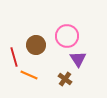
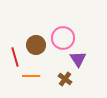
pink circle: moved 4 px left, 2 px down
red line: moved 1 px right
orange line: moved 2 px right, 1 px down; rotated 24 degrees counterclockwise
